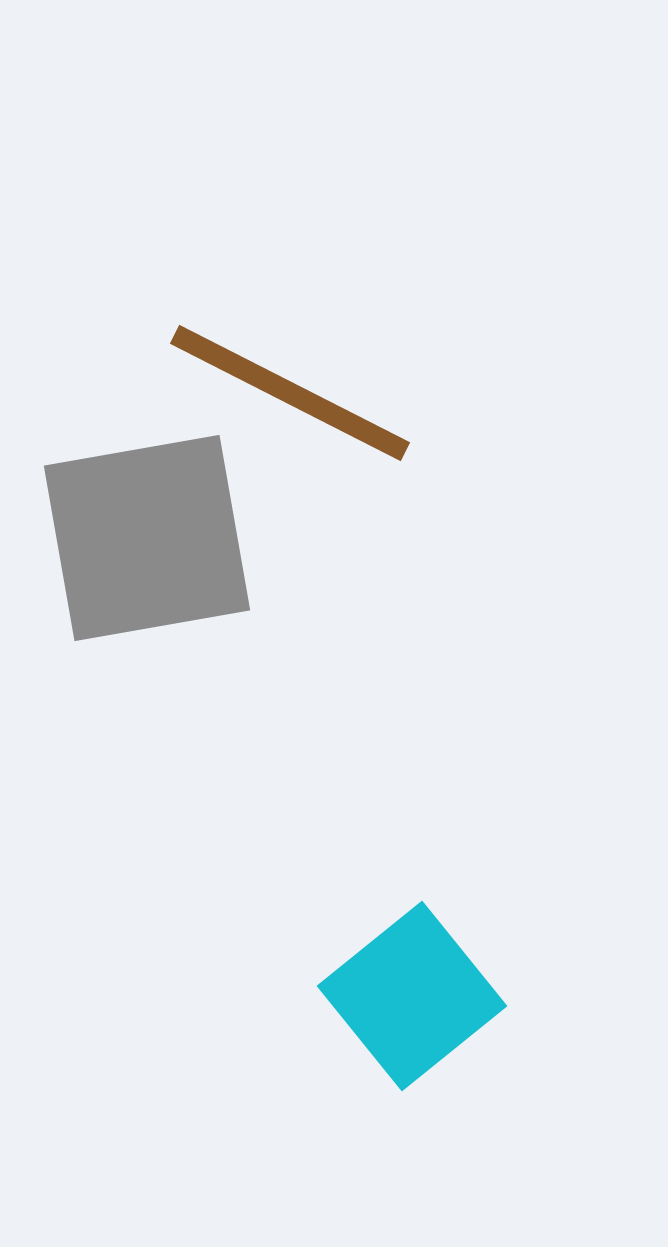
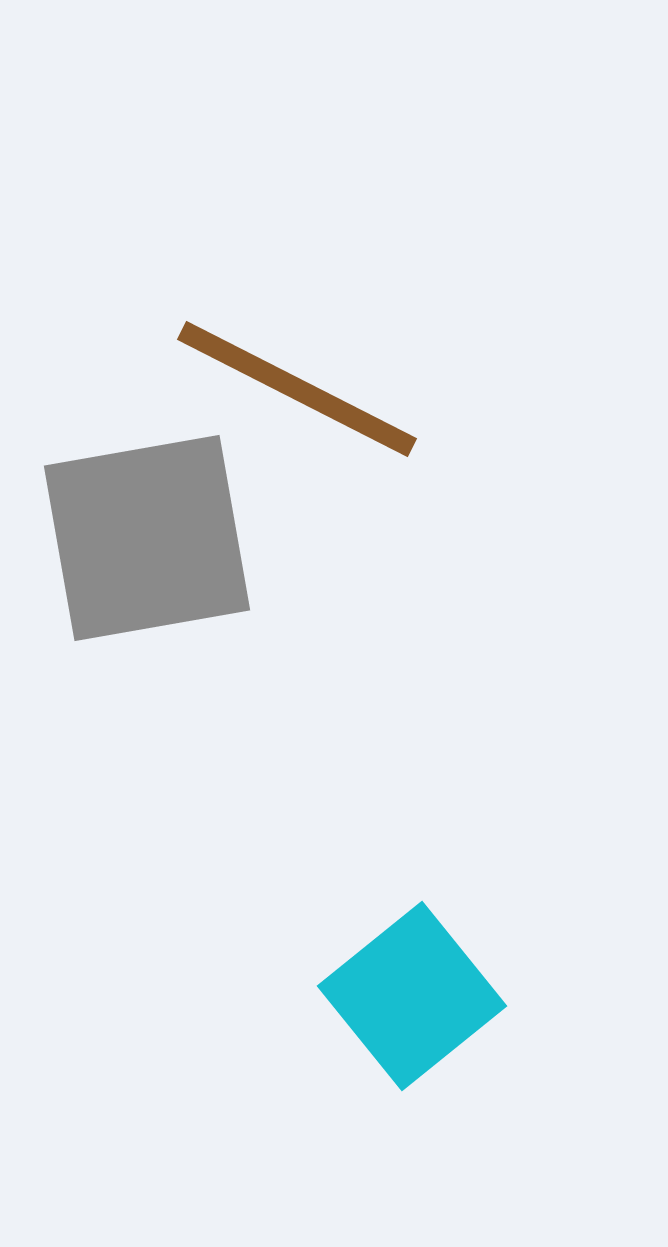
brown line: moved 7 px right, 4 px up
